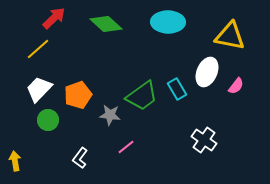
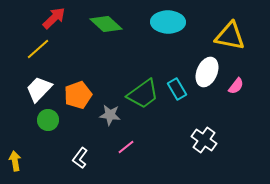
green trapezoid: moved 1 px right, 2 px up
